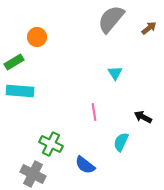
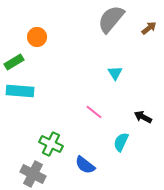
pink line: rotated 42 degrees counterclockwise
